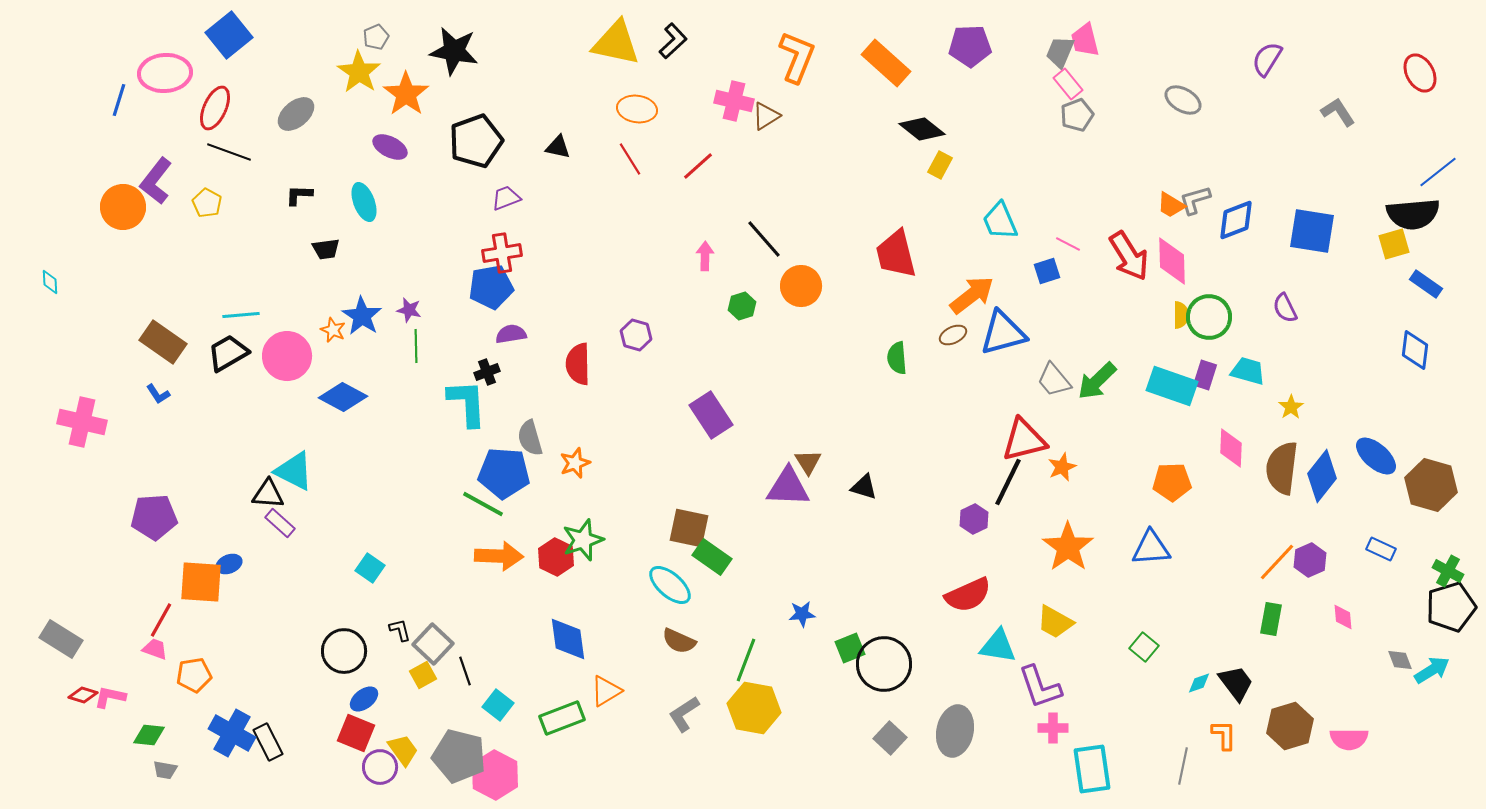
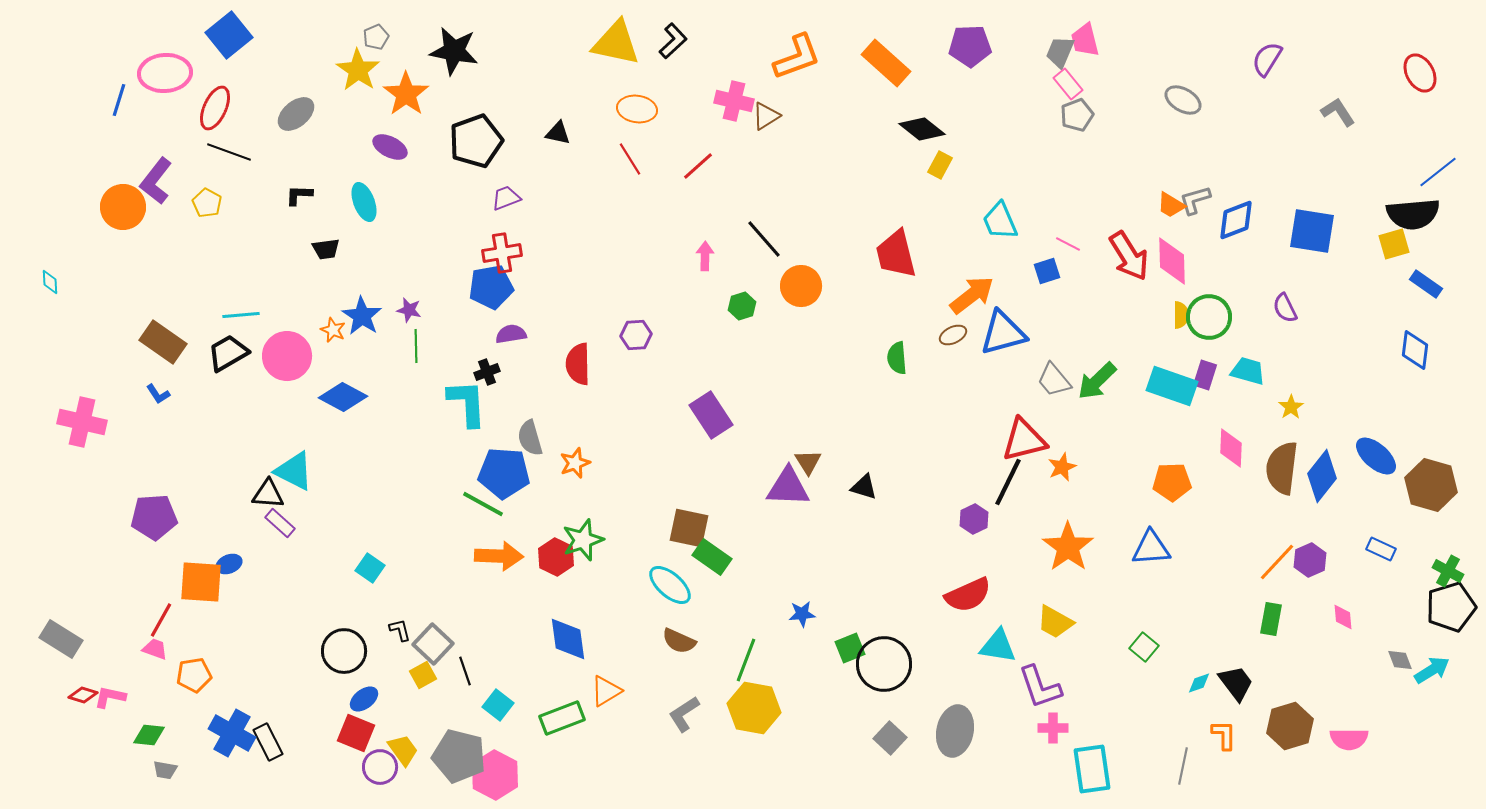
orange L-shape at (797, 57): rotated 48 degrees clockwise
yellow star at (359, 72): moved 1 px left, 2 px up
black triangle at (558, 147): moved 14 px up
purple hexagon at (636, 335): rotated 20 degrees counterclockwise
